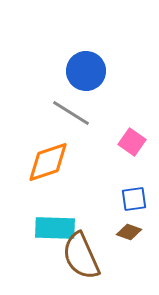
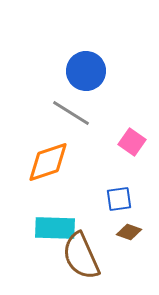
blue square: moved 15 px left
